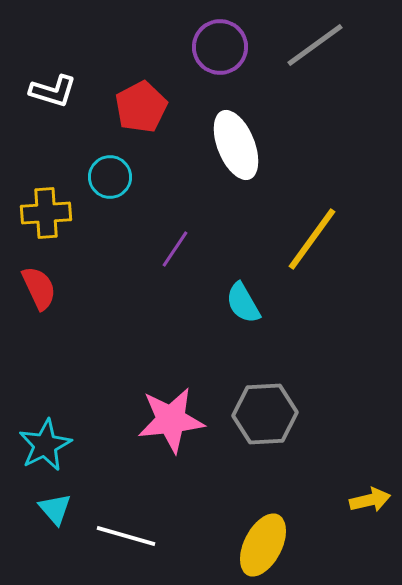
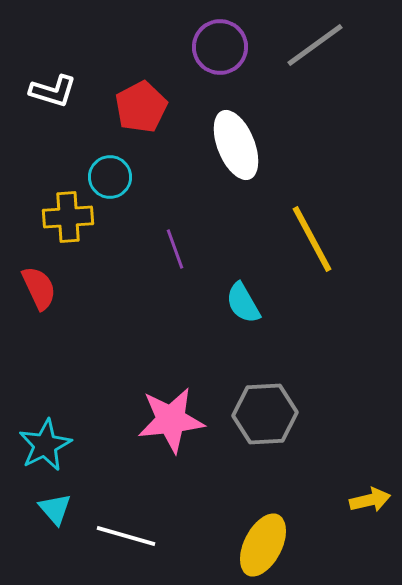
yellow cross: moved 22 px right, 4 px down
yellow line: rotated 64 degrees counterclockwise
purple line: rotated 54 degrees counterclockwise
